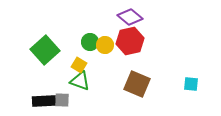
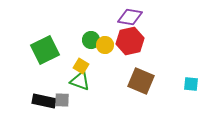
purple diamond: rotated 30 degrees counterclockwise
green circle: moved 1 px right, 2 px up
green square: rotated 16 degrees clockwise
yellow square: moved 2 px right, 1 px down
brown square: moved 4 px right, 3 px up
black rectangle: rotated 15 degrees clockwise
